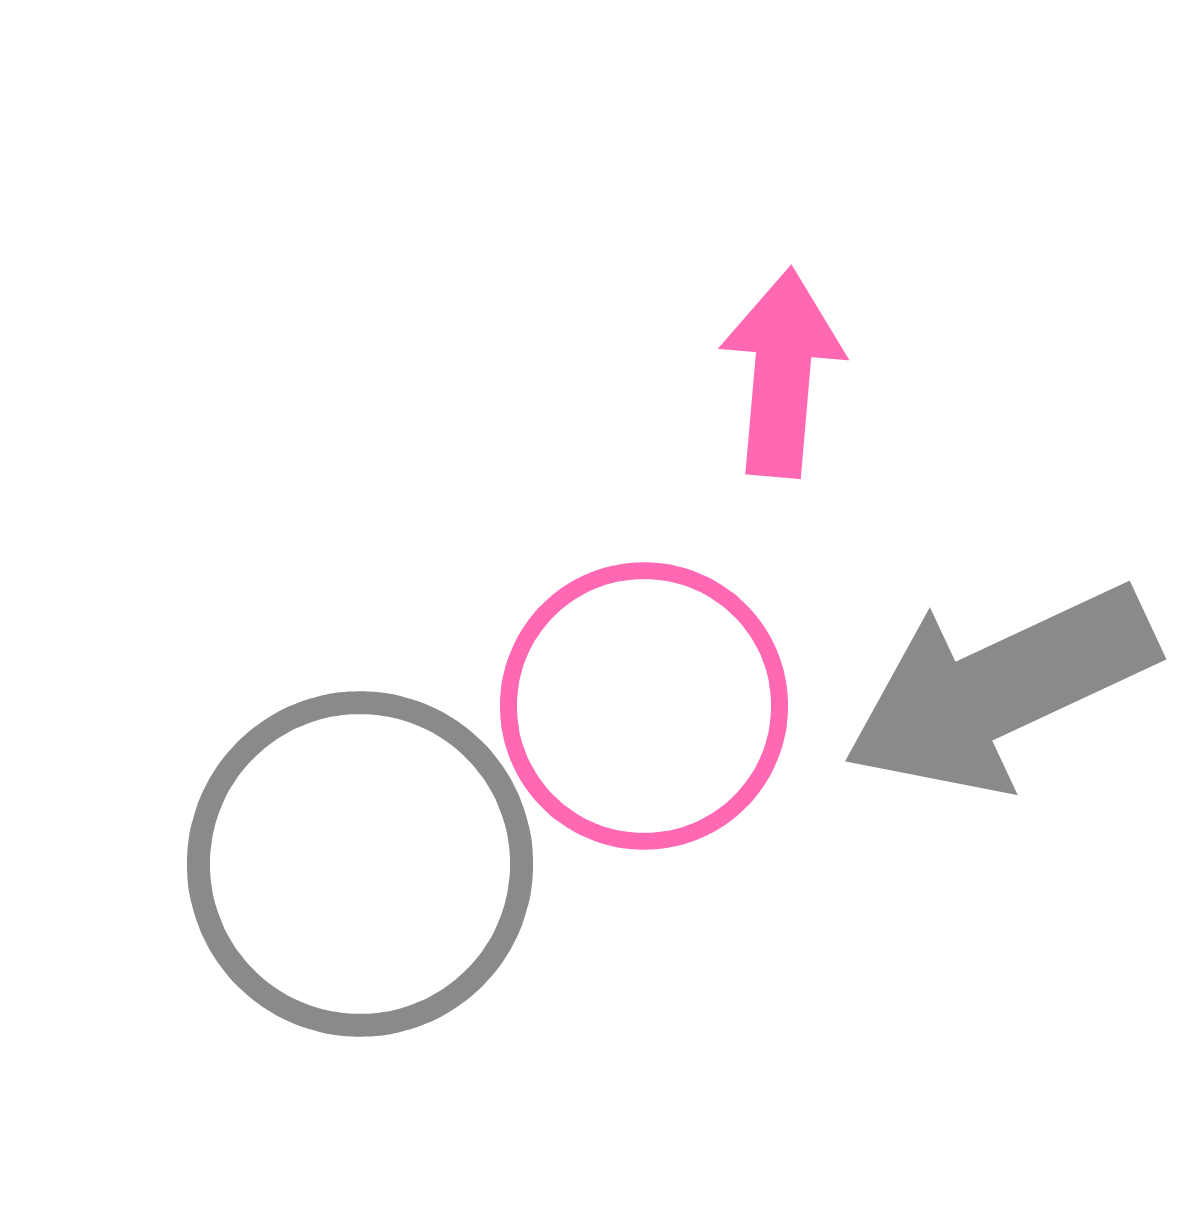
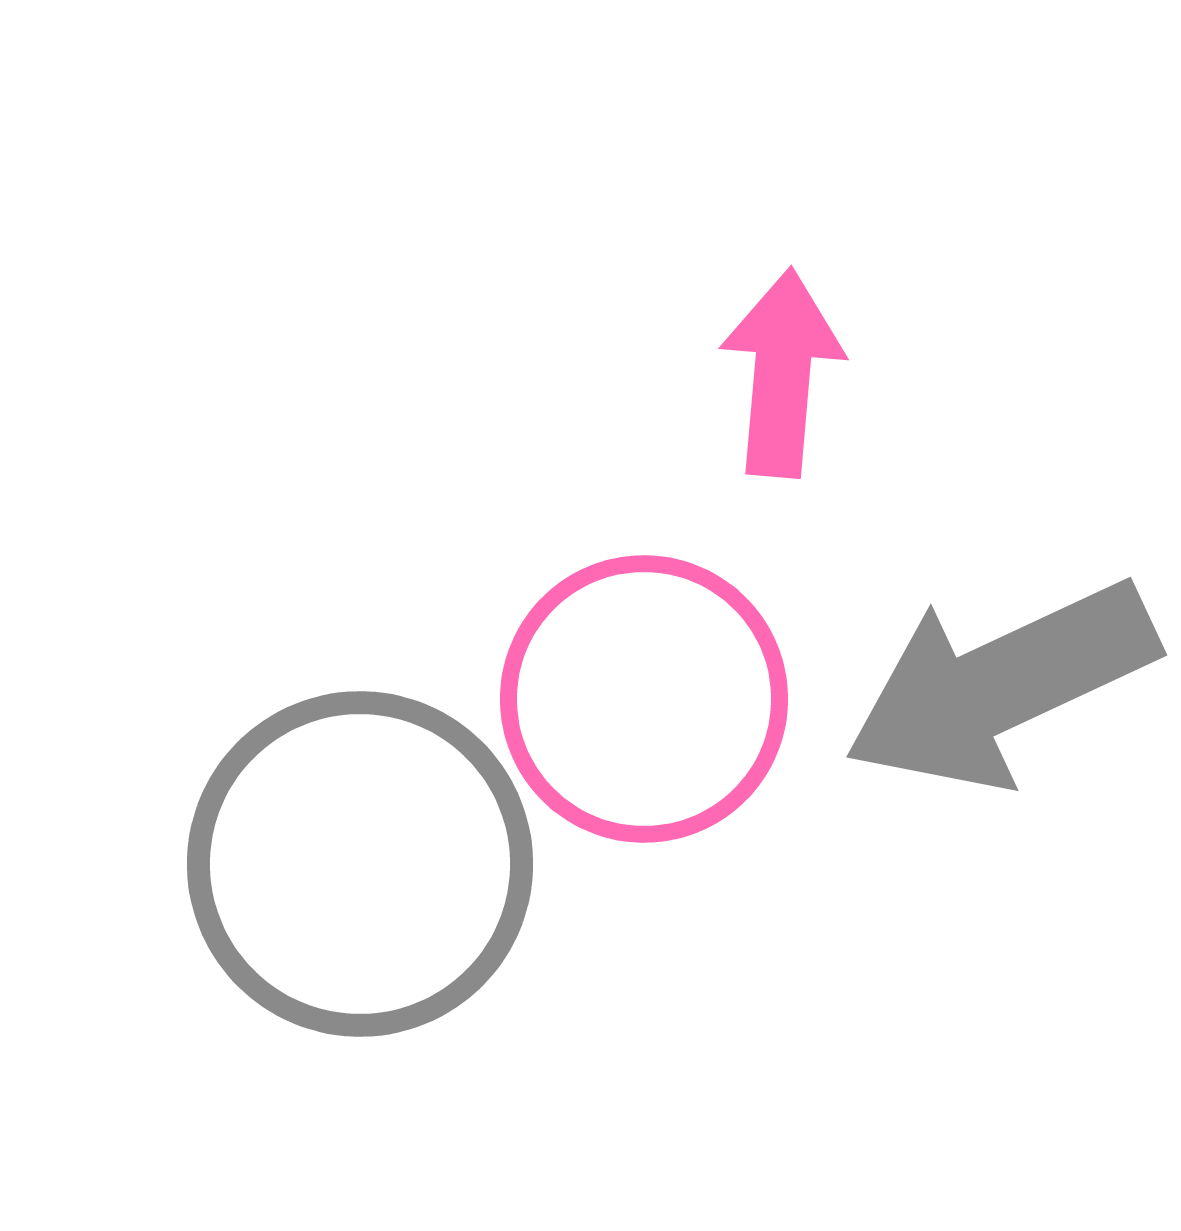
gray arrow: moved 1 px right, 4 px up
pink circle: moved 7 px up
